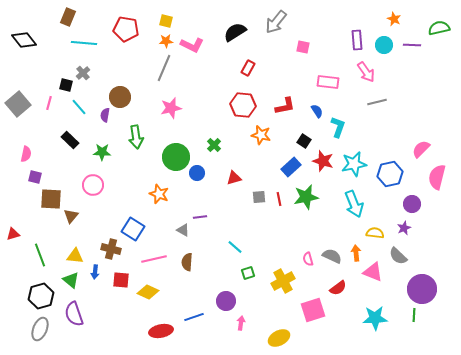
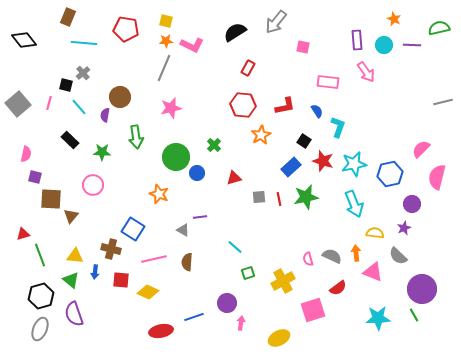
gray line at (377, 102): moved 66 px right
orange star at (261, 135): rotated 30 degrees clockwise
red triangle at (13, 234): moved 10 px right
purple circle at (226, 301): moved 1 px right, 2 px down
green line at (414, 315): rotated 32 degrees counterclockwise
cyan star at (375, 318): moved 3 px right
